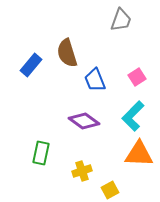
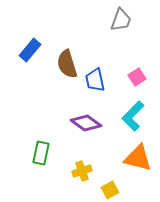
brown semicircle: moved 11 px down
blue rectangle: moved 1 px left, 15 px up
blue trapezoid: rotated 10 degrees clockwise
purple diamond: moved 2 px right, 2 px down
orange triangle: moved 1 px left, 4 px down; rotated 12 degrees clockwise
